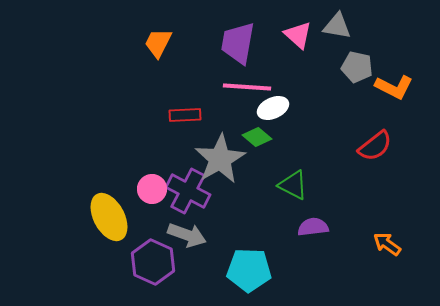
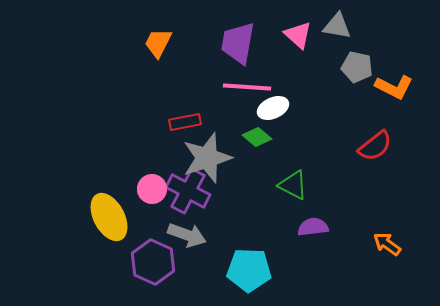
red rectangle: moved 7 px down; rotated 8 degrees counterclockwise
gray star: moved 13 px left, 1 px up; rotated 12 degrees clockwise
